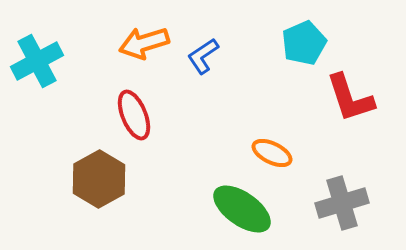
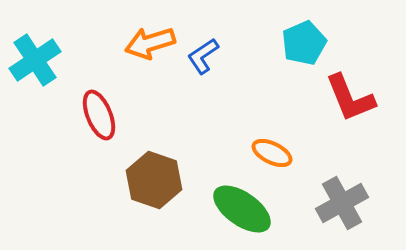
orange arrow: moved 6 px right
cyan cross: moved 2 px left, 1 px up; rotated 6 degrees counterclockwise
red L-shape: rotated 4 degrees counterclockwise
red ellipse: moved 35 px left
brown hexagon: moved 55 px right, 1 px down; rotated 12 degrees counterclockwise
gray cross: rotated 12 degrees counterclockwise
